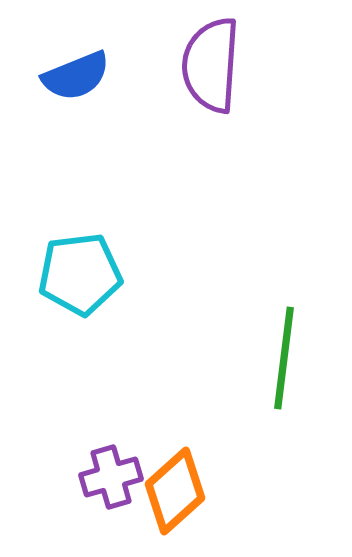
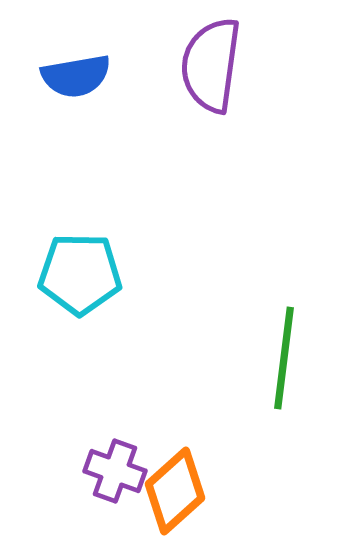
purple semicircle: rotated 4 degrees clockwise
blue semicircle: rotated 12 degrees clockwise
cyan pentagon: rotated 8 degrees clockwise
purple cross: moved 4 px right, 6 px up; rotated 36 degrees clockwise
